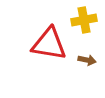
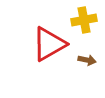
red triangle: rotated 39 degrees counterclockwise
